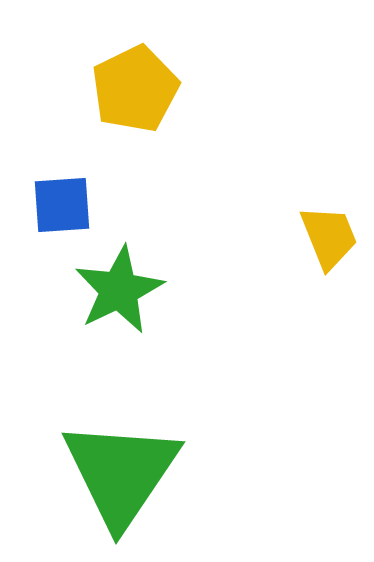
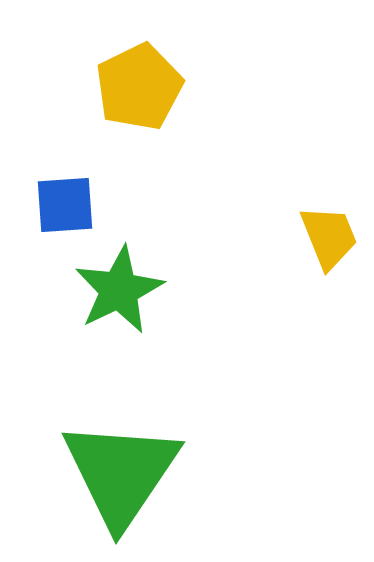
yellow pentagon: moved 4 px right, 2 px up
blue square: moved 3 px right
